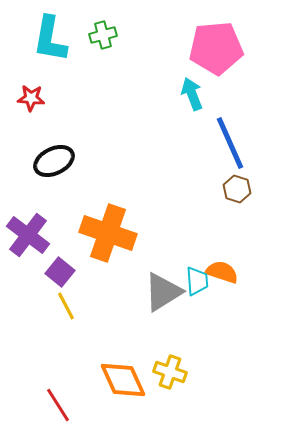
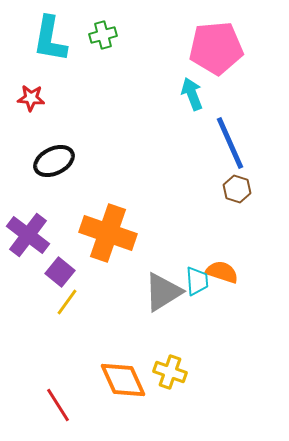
yellow line: moved 1 px right, 4 px up; rotated 64 degrees clockwise
